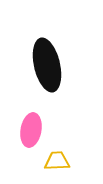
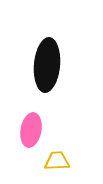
black ellipse: rotated 18 degrees clockwise
